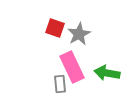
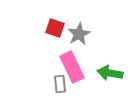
green arrow: moved 3 px right
